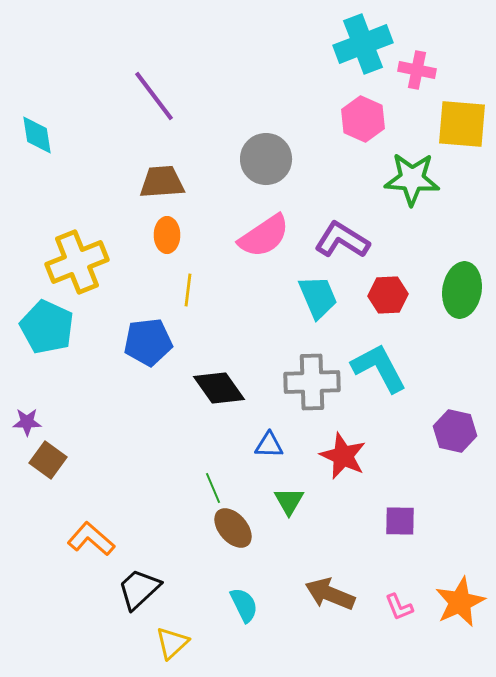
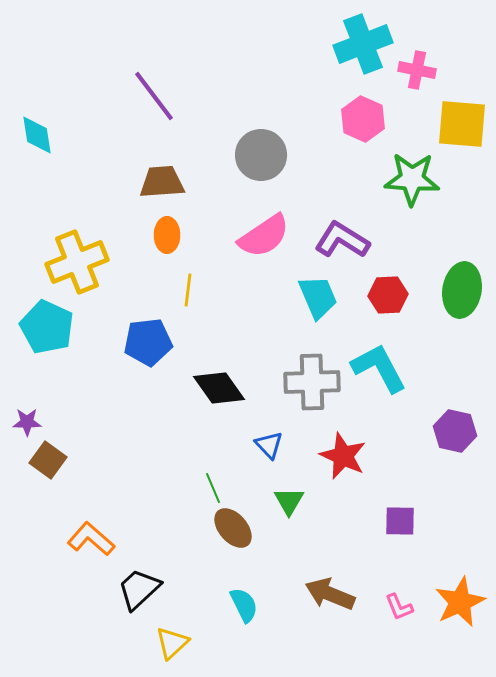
gray circle: moved 5 px left, 4 px up
blue triangle: rotated 44 degrees clockwise
